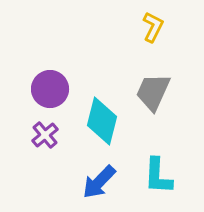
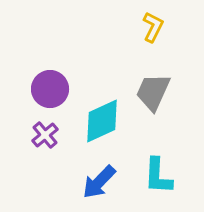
cyan diamond: rotated 51 degrees clockwise
